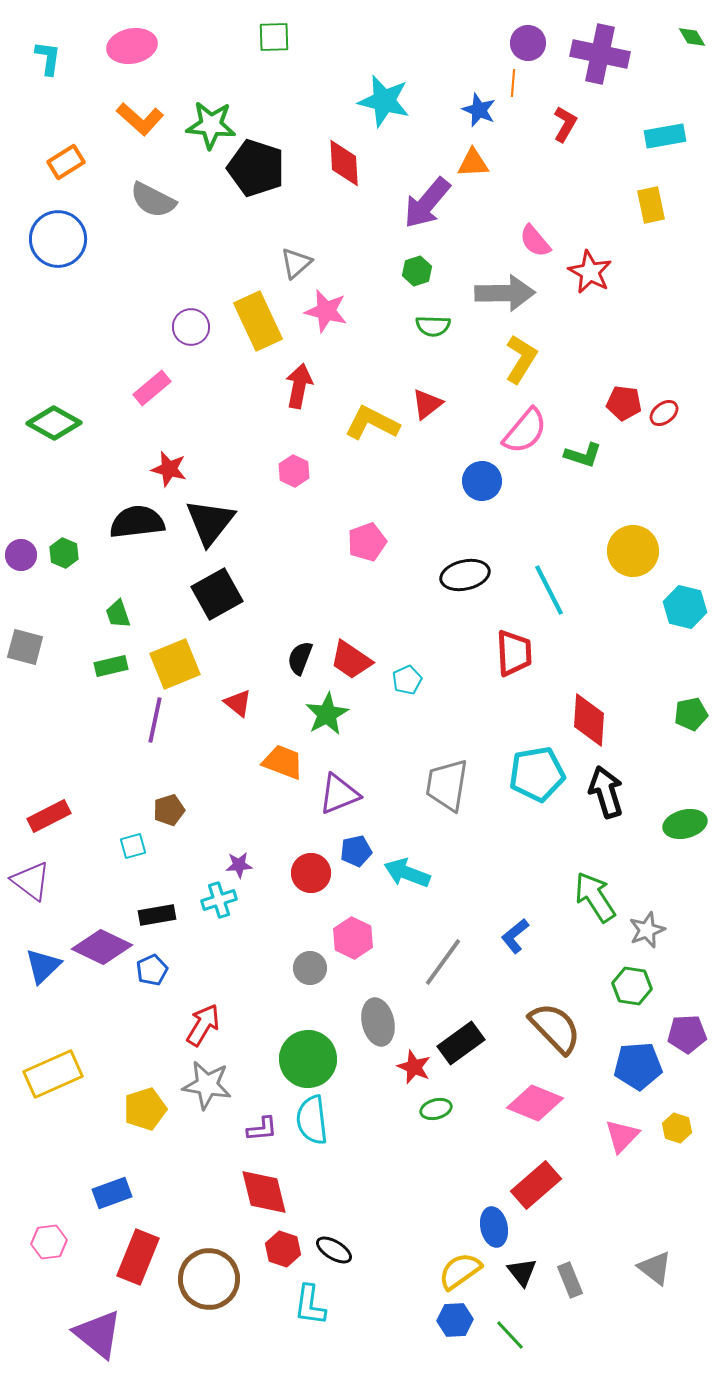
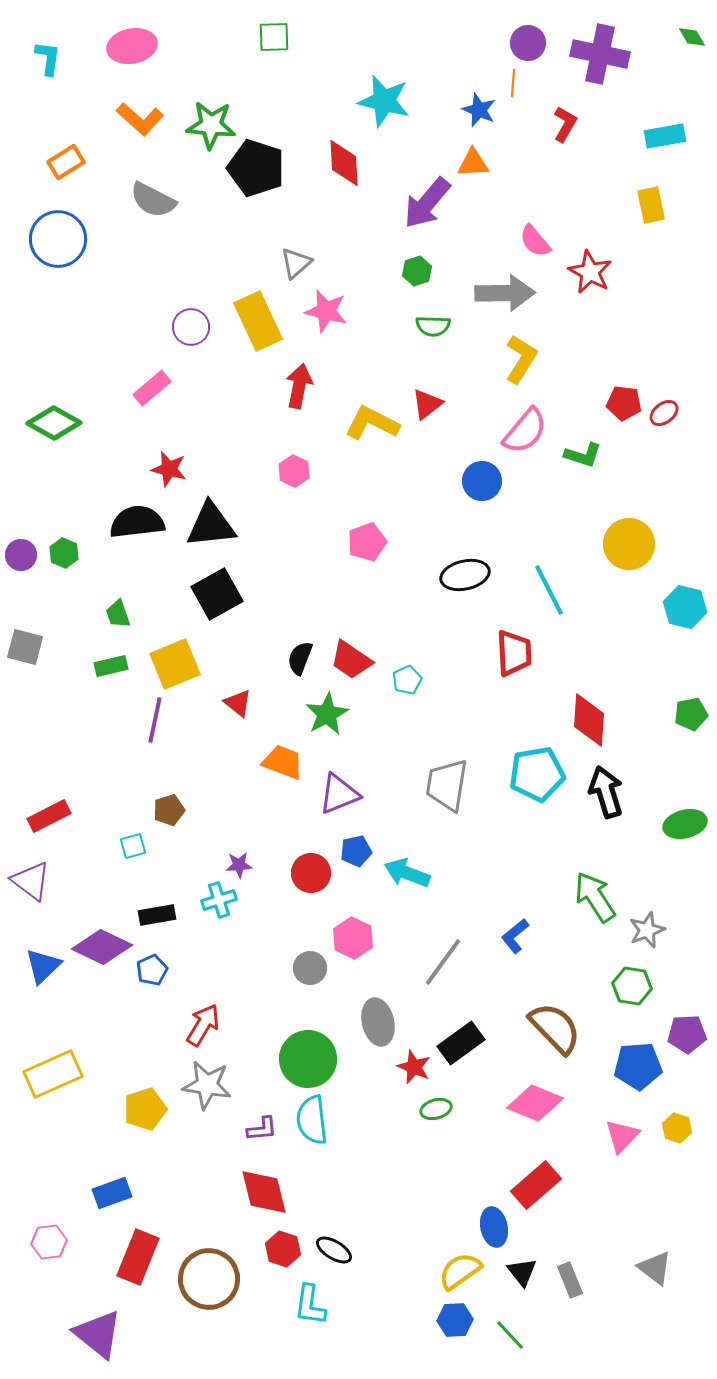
black triangle at (210, 522): moved 1 px right, 3 px down; rotated 46 degrees clockwise
yellow circle at (633, 551): moved 4 px left, 7 px up
